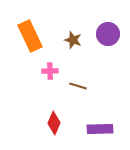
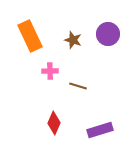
purple rectangle: moved 1 px down; rotated 15 degrees counterclockwise
